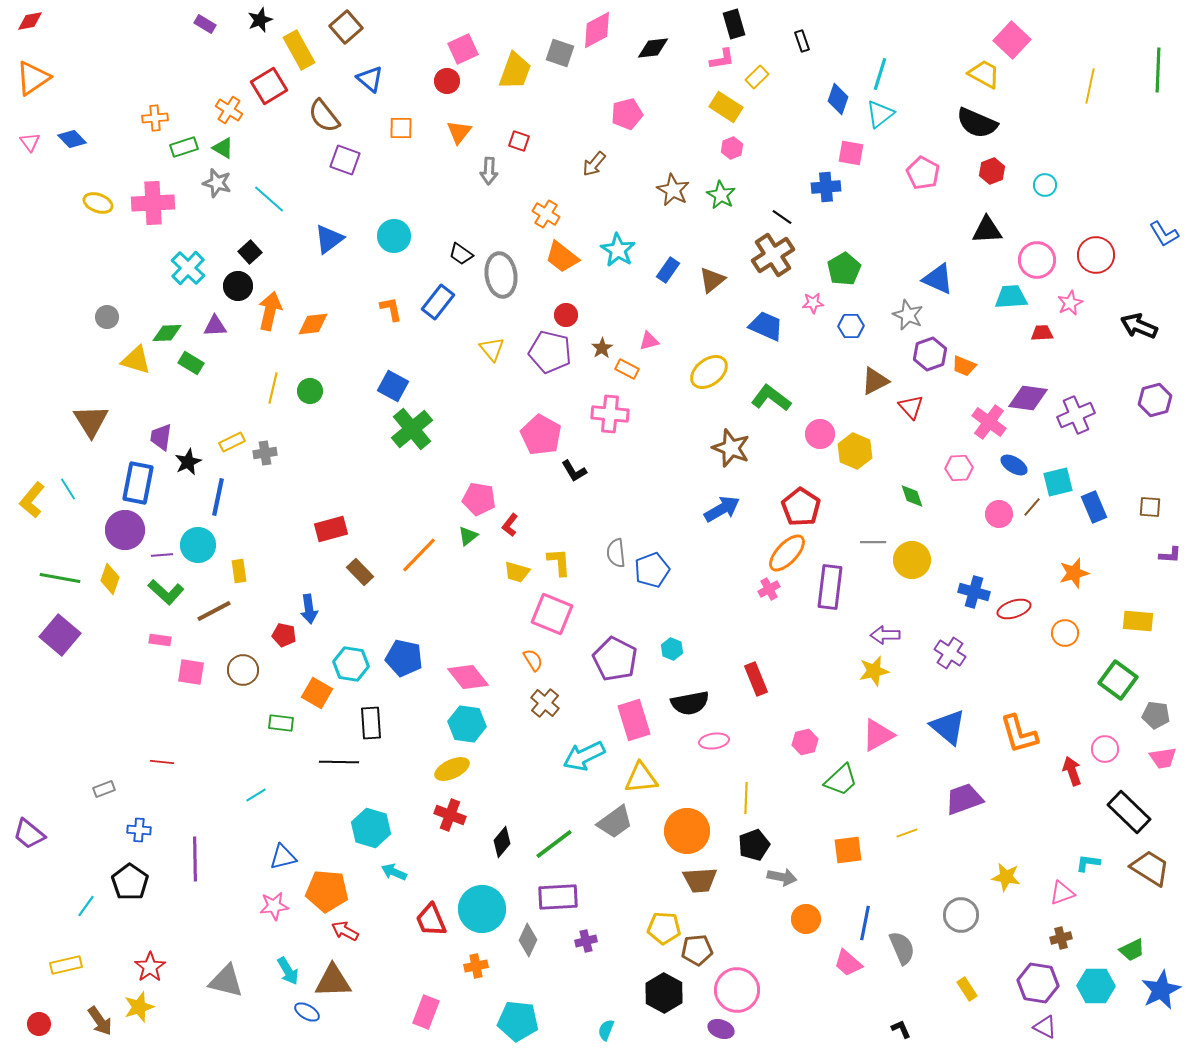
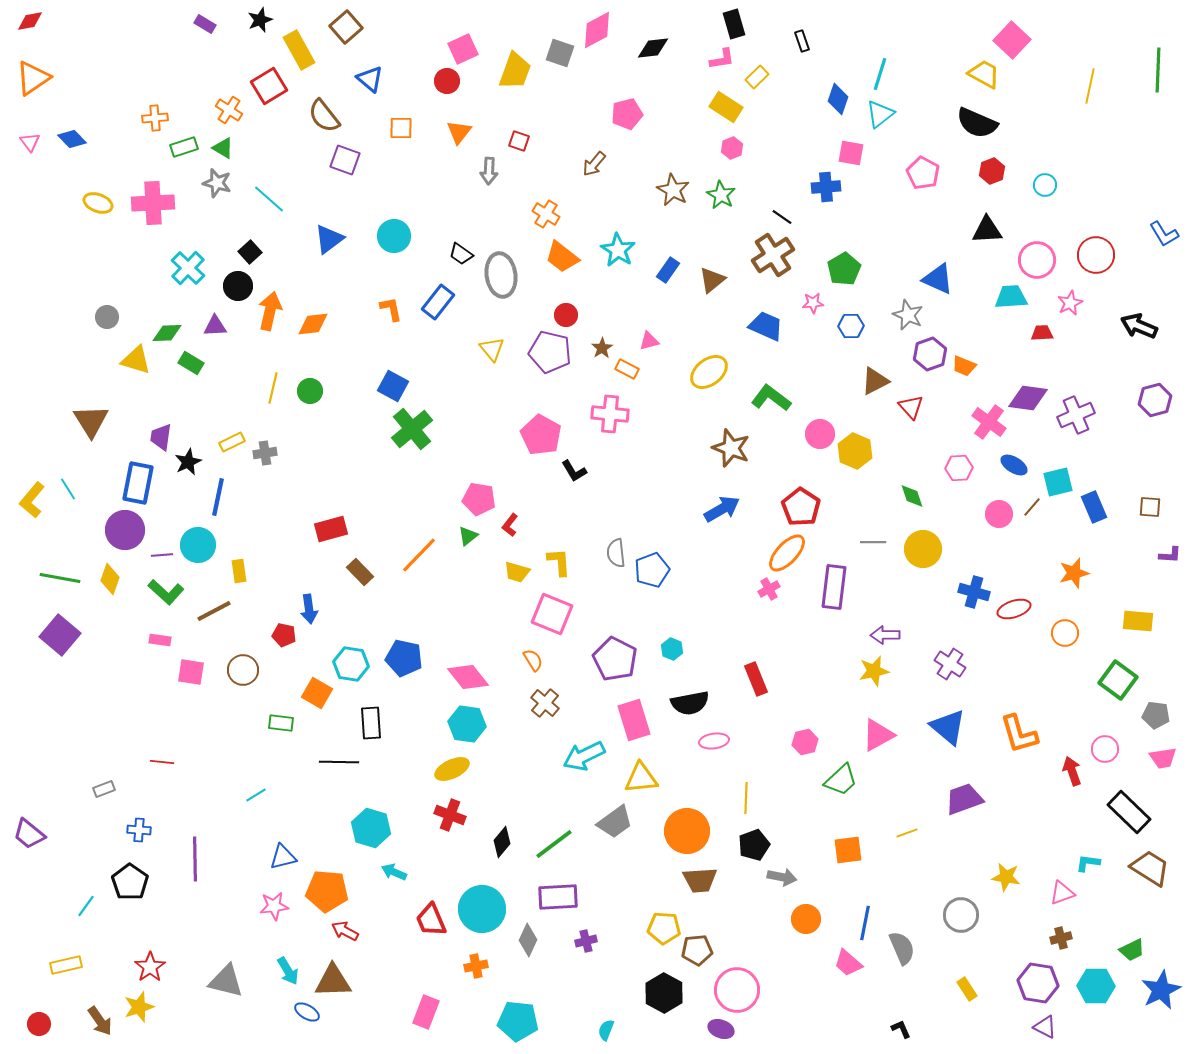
yellow circle at (912, 560): moved 11 px right, 11 px up
purple rectangle at (830, 587): moved 4 px right
purple cross at (950, 653): moved 11 px down
